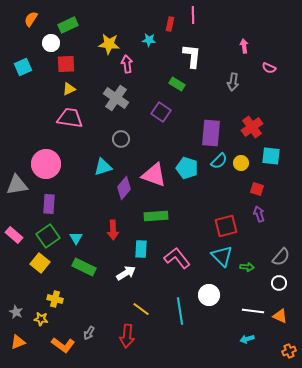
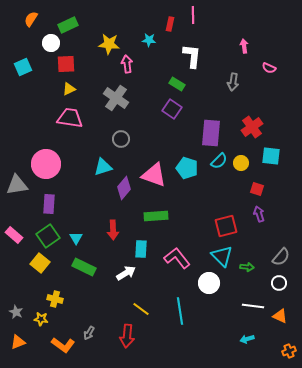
purple square at (161, 112): moved 11 px right, 3 px up
white circle at (209, 295): moved 12 px up
white line at (253, 311): moved 5 px up
